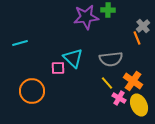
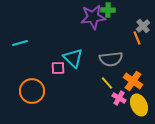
purple star: moved 7 px right
